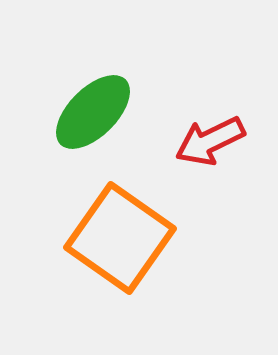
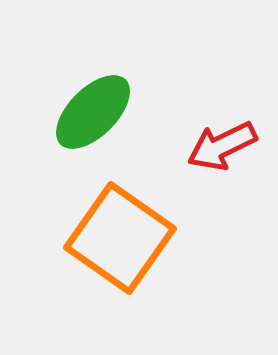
red arrow: moved 12 px right, 5 px down
